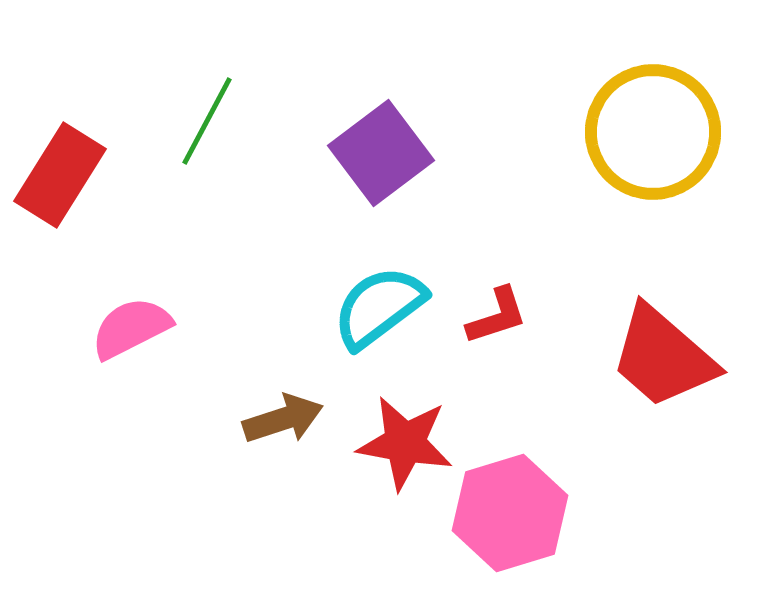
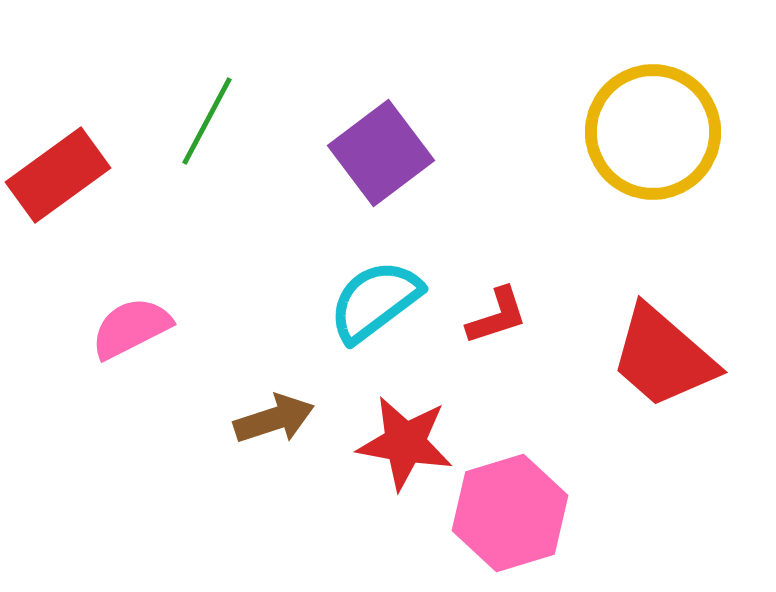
red rectangle: moved 2 px left; rotated 22 degrees clockwise
cyan semicircle: moved 4 px left, 6 px up
brown arrow: moved 9 px left
